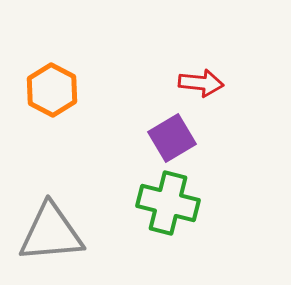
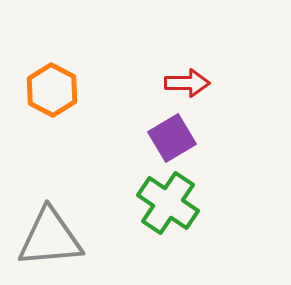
red arrow: moved 14 px left; rotated 6 degrees counterclockwise
green cross: rotated 20 degrees clockwise
gray triangle: moved 1 px left, 5 px down
